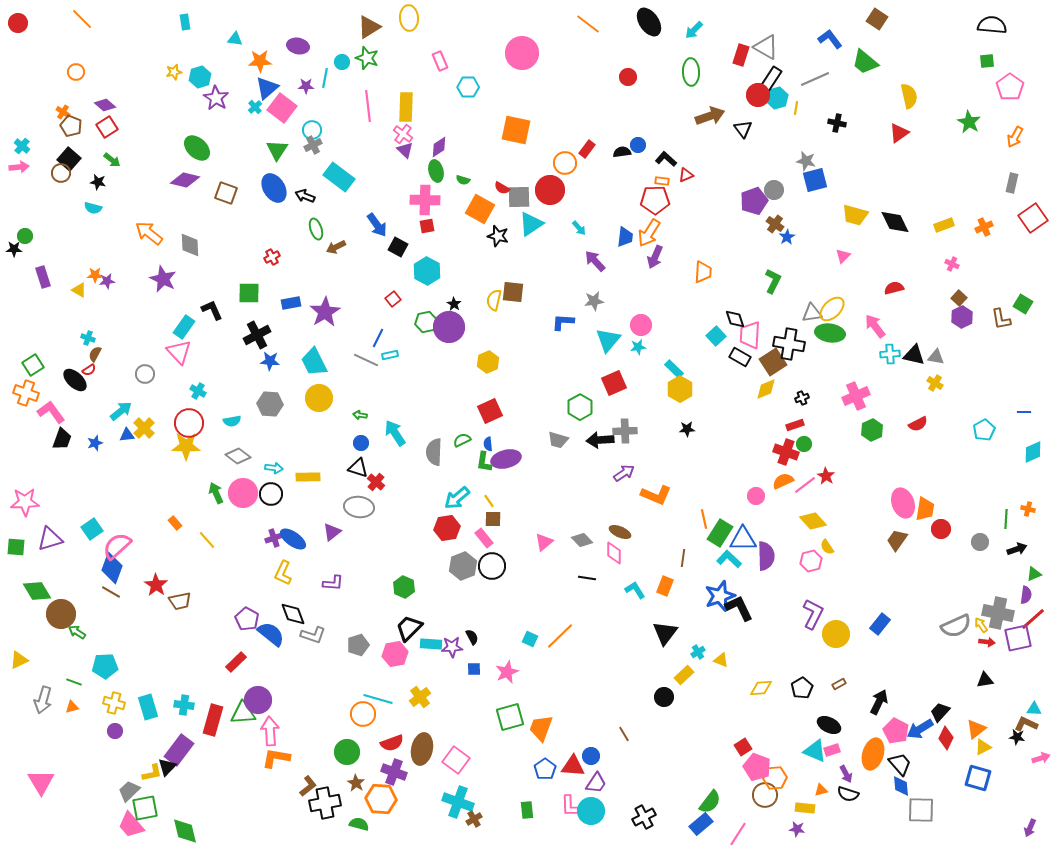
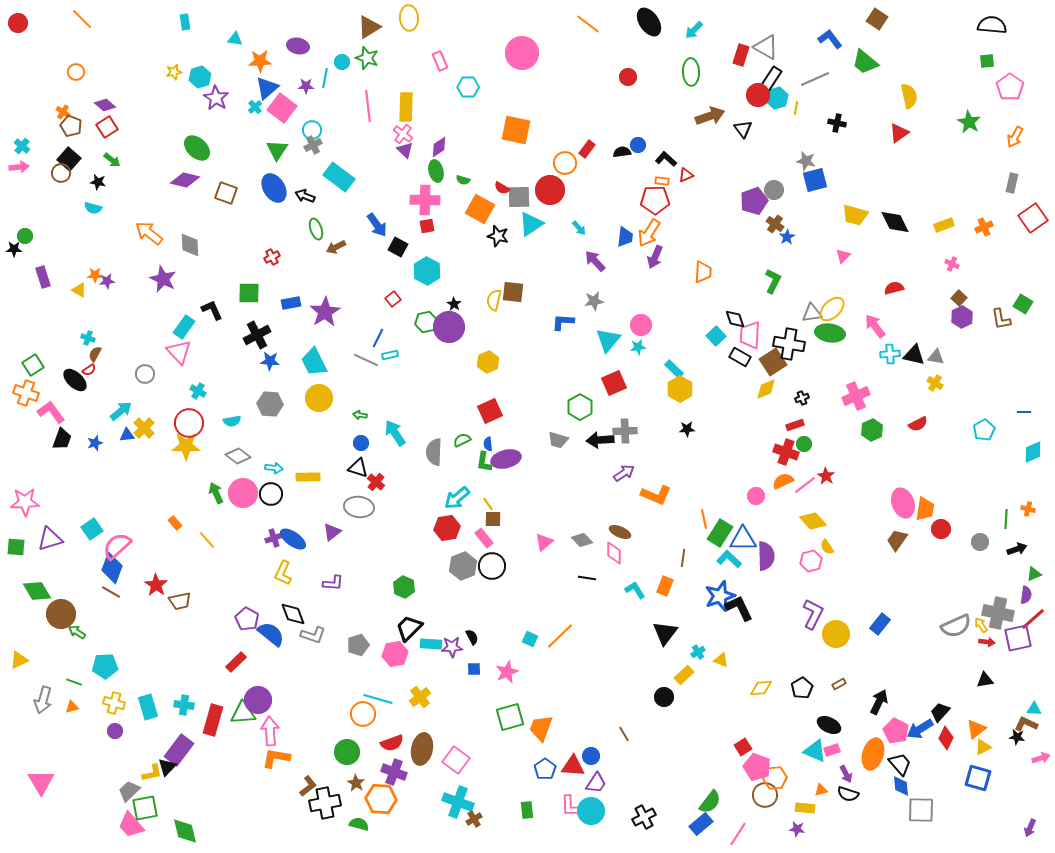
yellow line at (489, 501): moved 1 px left, 3 px down
